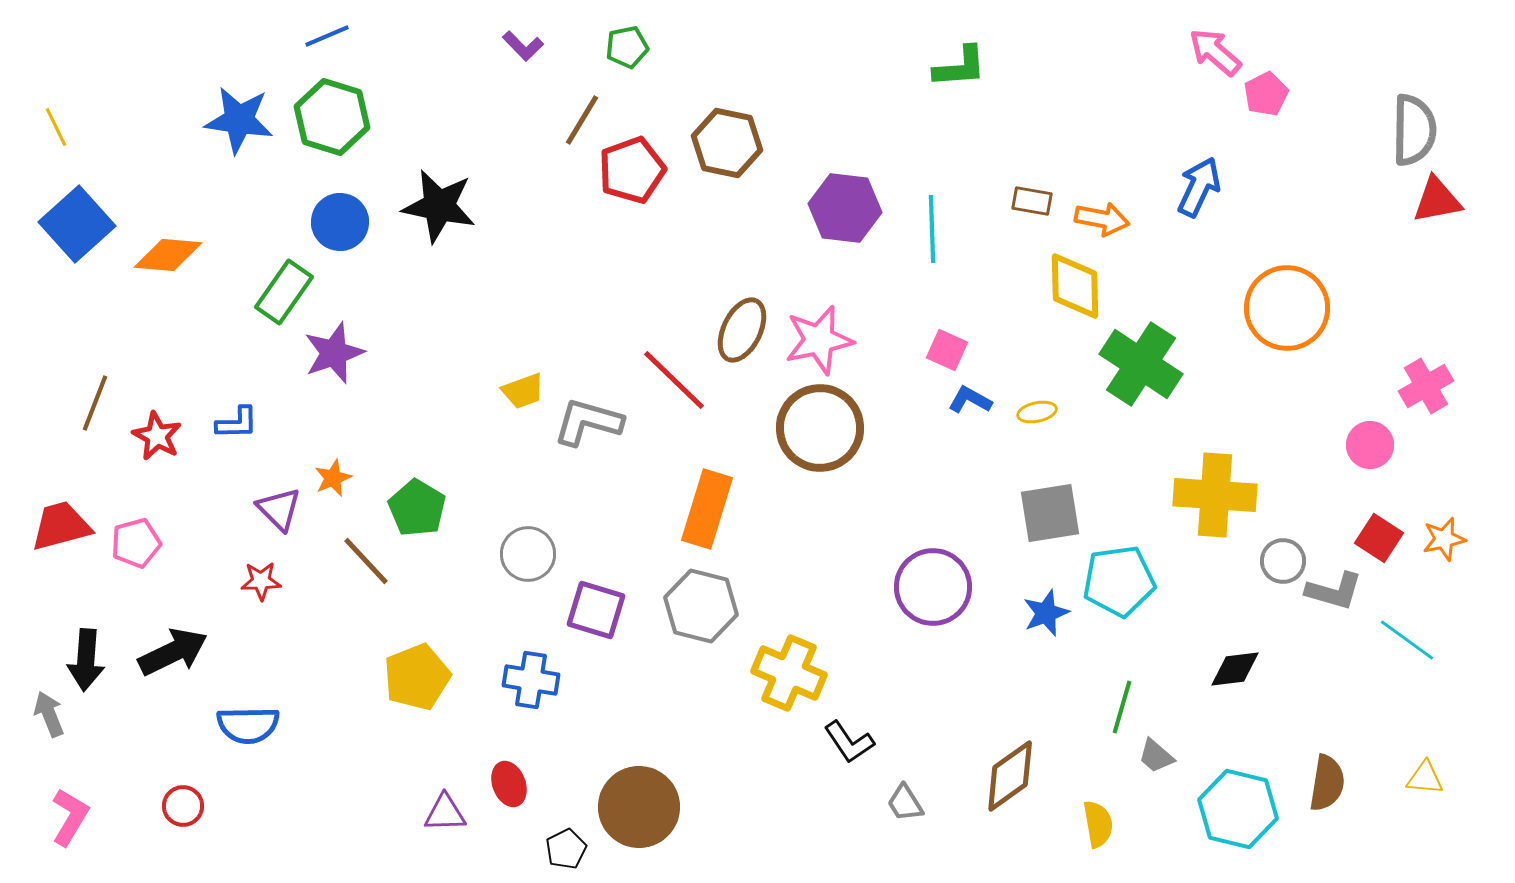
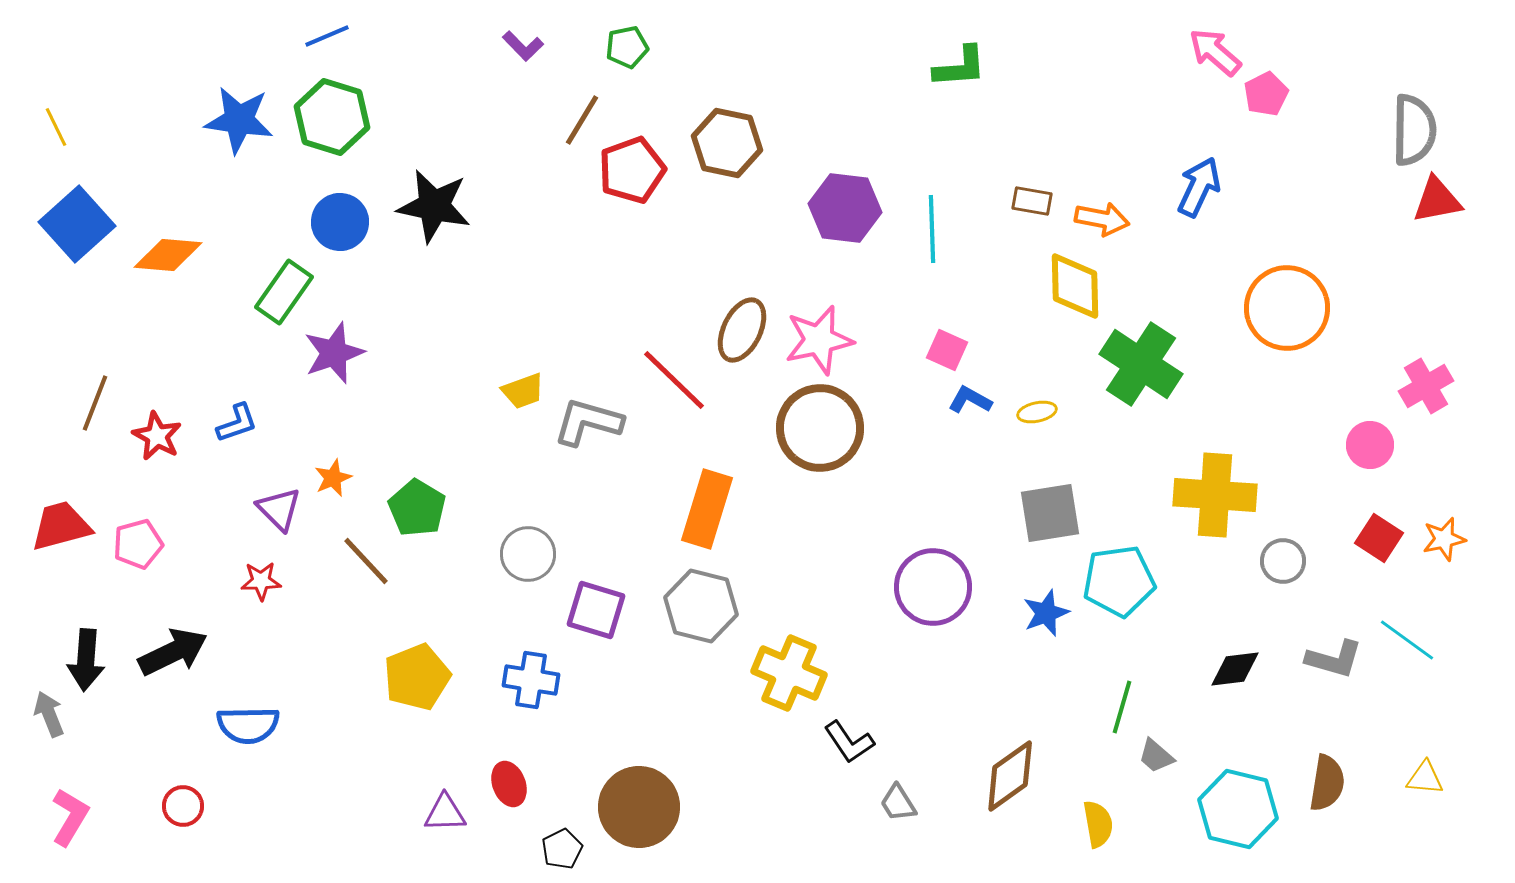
black star at (439, 206): moved 5 px left
blue L-shape at (237, 423): rotated 18 degrees counterclockwise
pink pentagon at (136, 543): moved 2 px right, 1 px down
gray L-shape at (1334, 591): moved 68 px down
gray trapezoid at (905, 803): moved 7 px left
black pentagon at (566, 849): moved 4 px left
